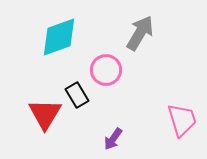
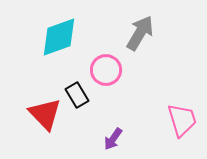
red triangle: rotated 15 degrees counterclockwise
